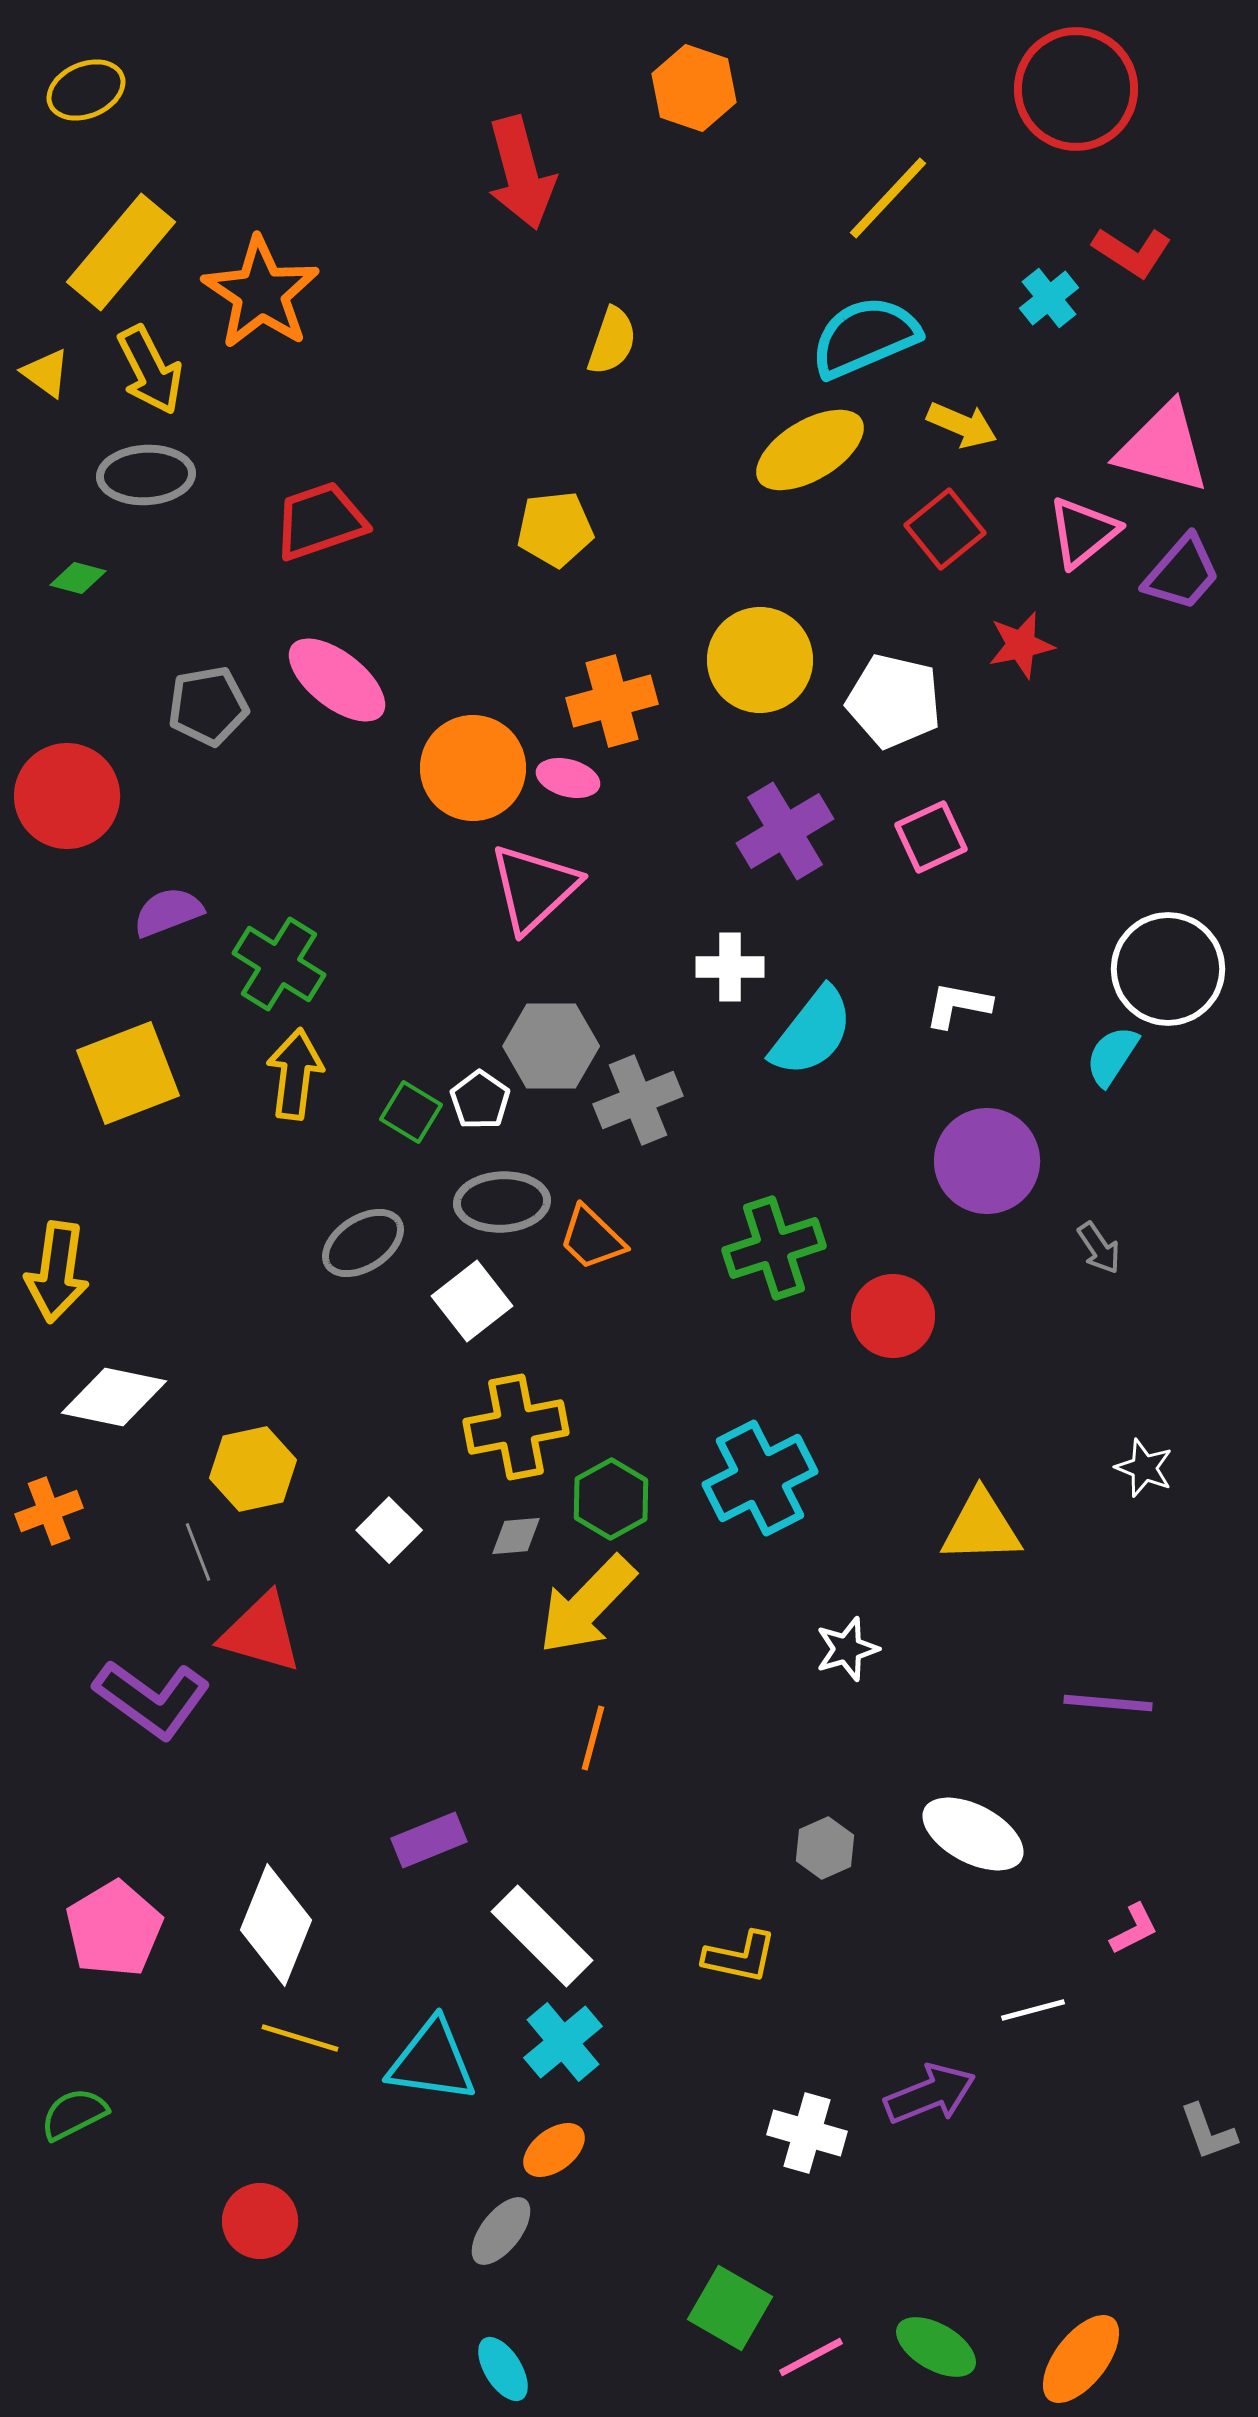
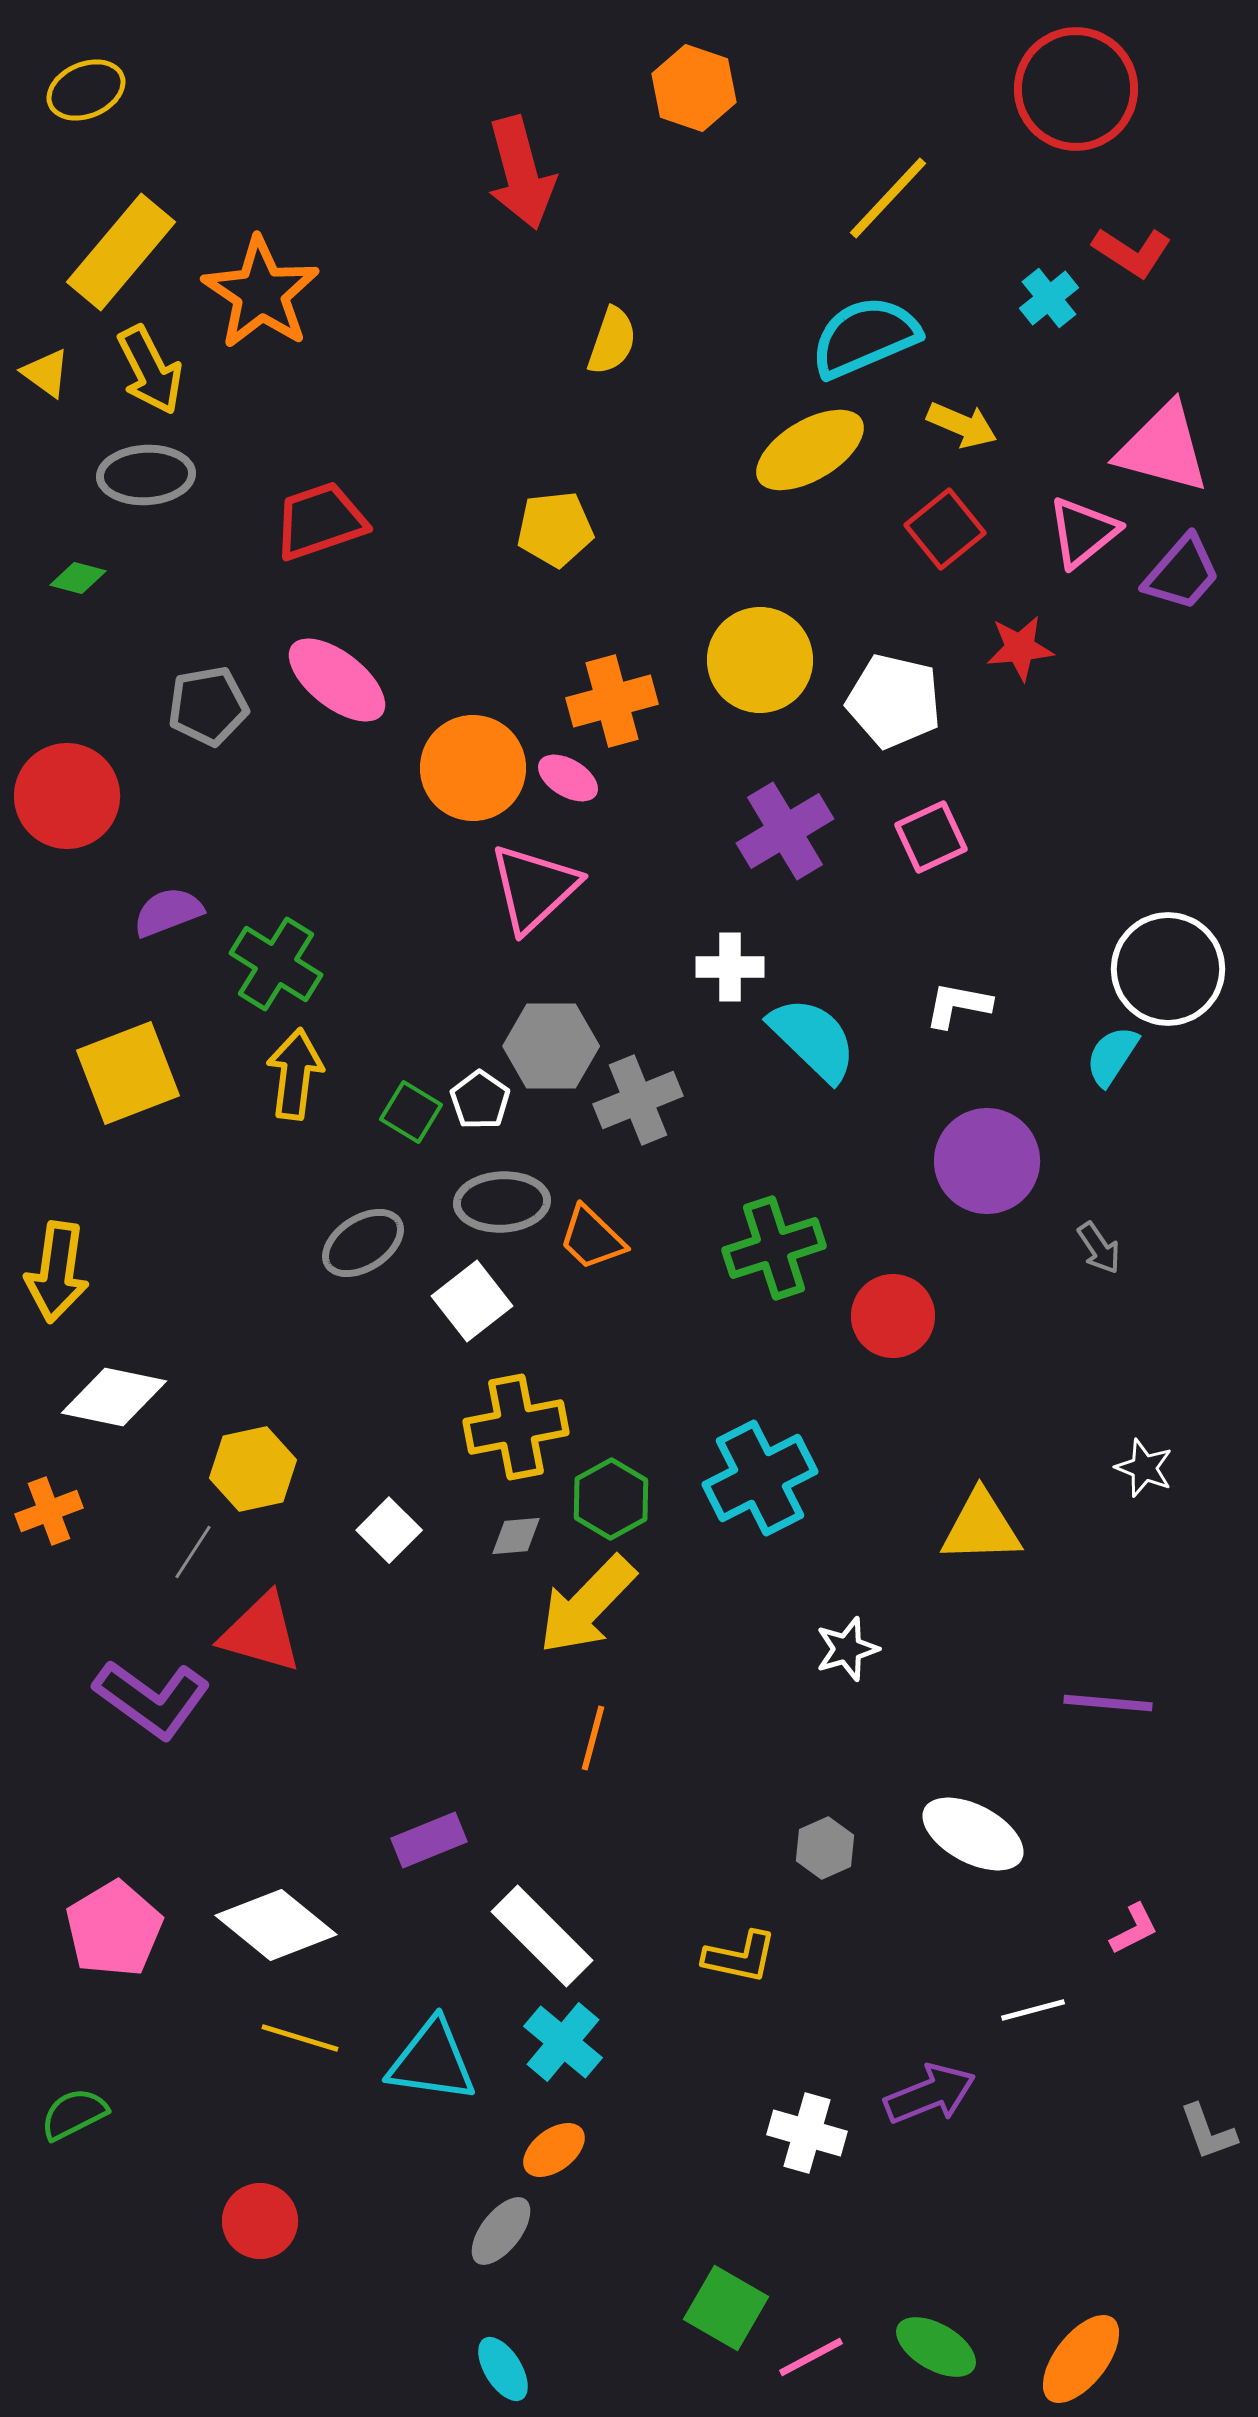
red star at (1021, 645): moved 1 px left, 3 px down; rotated 6 degrees clockwise
pink ellipse at (568, 778): rotated 16 degrees clockwise
green cross at (279, 964): moved 3 px left
cyan semicircle at (812, 1032): moved 1 px right, 7 px down; rotated 84 degrees counterclockwise
gray line at (198, 1552): moved 5 px left; rotated 54 degrees clockwise
white diamond at (276, 1925): rotated 73 degrees counterclockwise
cyan cross at (563, 2042): rotated 10 degrees counterclockwise
green square at (730, 2308): moved 4 px left
